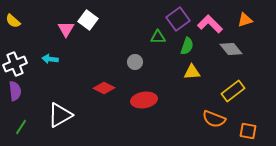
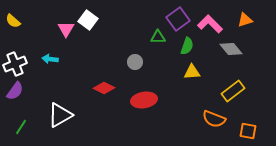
purple semicircle: rotated 42 degrees clockwise
